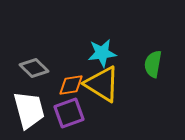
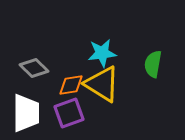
white trapezoid: moved 3 px left, 3 px down; rotated 15 degrees clockwise
